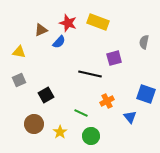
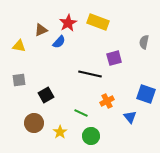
red star: rotated 24 degrees clockwise
yellow triangle: moved 6 px up
gray square: rotated 16 degrees clockwise
brown circle: moved 1 px up
